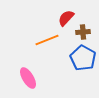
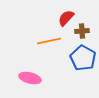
brown cross: moved 1 px left, 1 px up
orange line: moved 2 px right, 1 px down; rotated 10 degrees clockwise
pink ellipse: moved 2 px right; rotated 45 degrees counterclockwise
